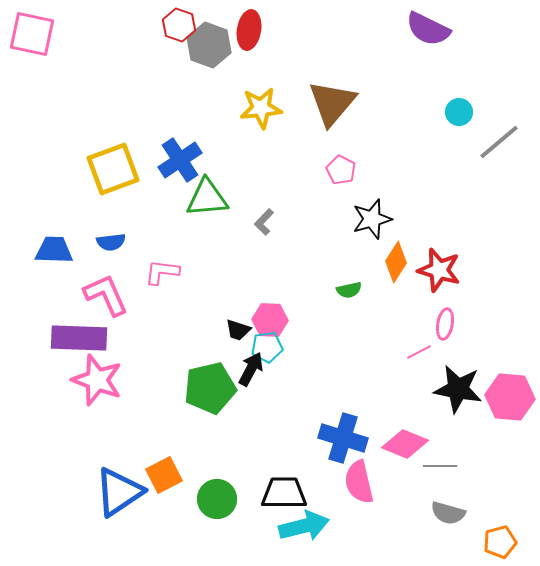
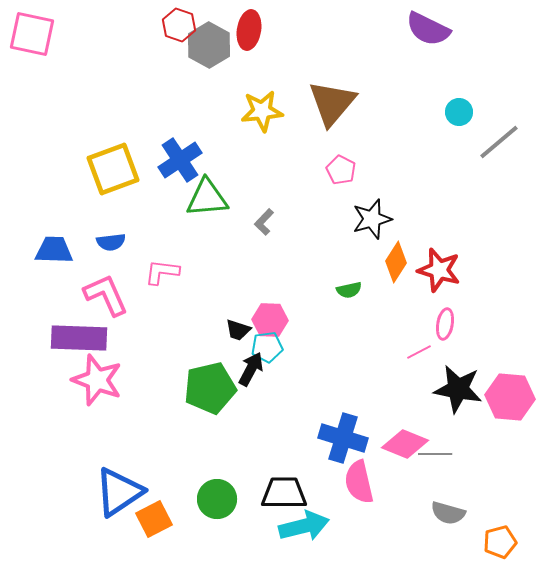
gray hexagon at (209, 45): rotated 9 degrees clockwise
yellow star at (261, 108): moved 1 px right, 3 px down
gray line at (440, 466): moved 5 px left, 12 px up
orange square at (164, 475): moved 10 px left, 44 px down
